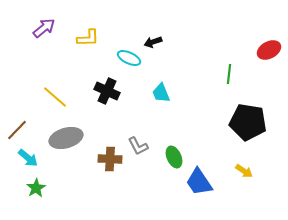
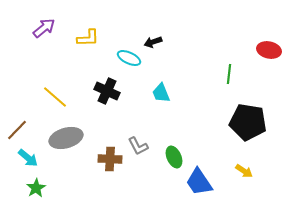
red ellipse: rotated 40 degrees clockwise
